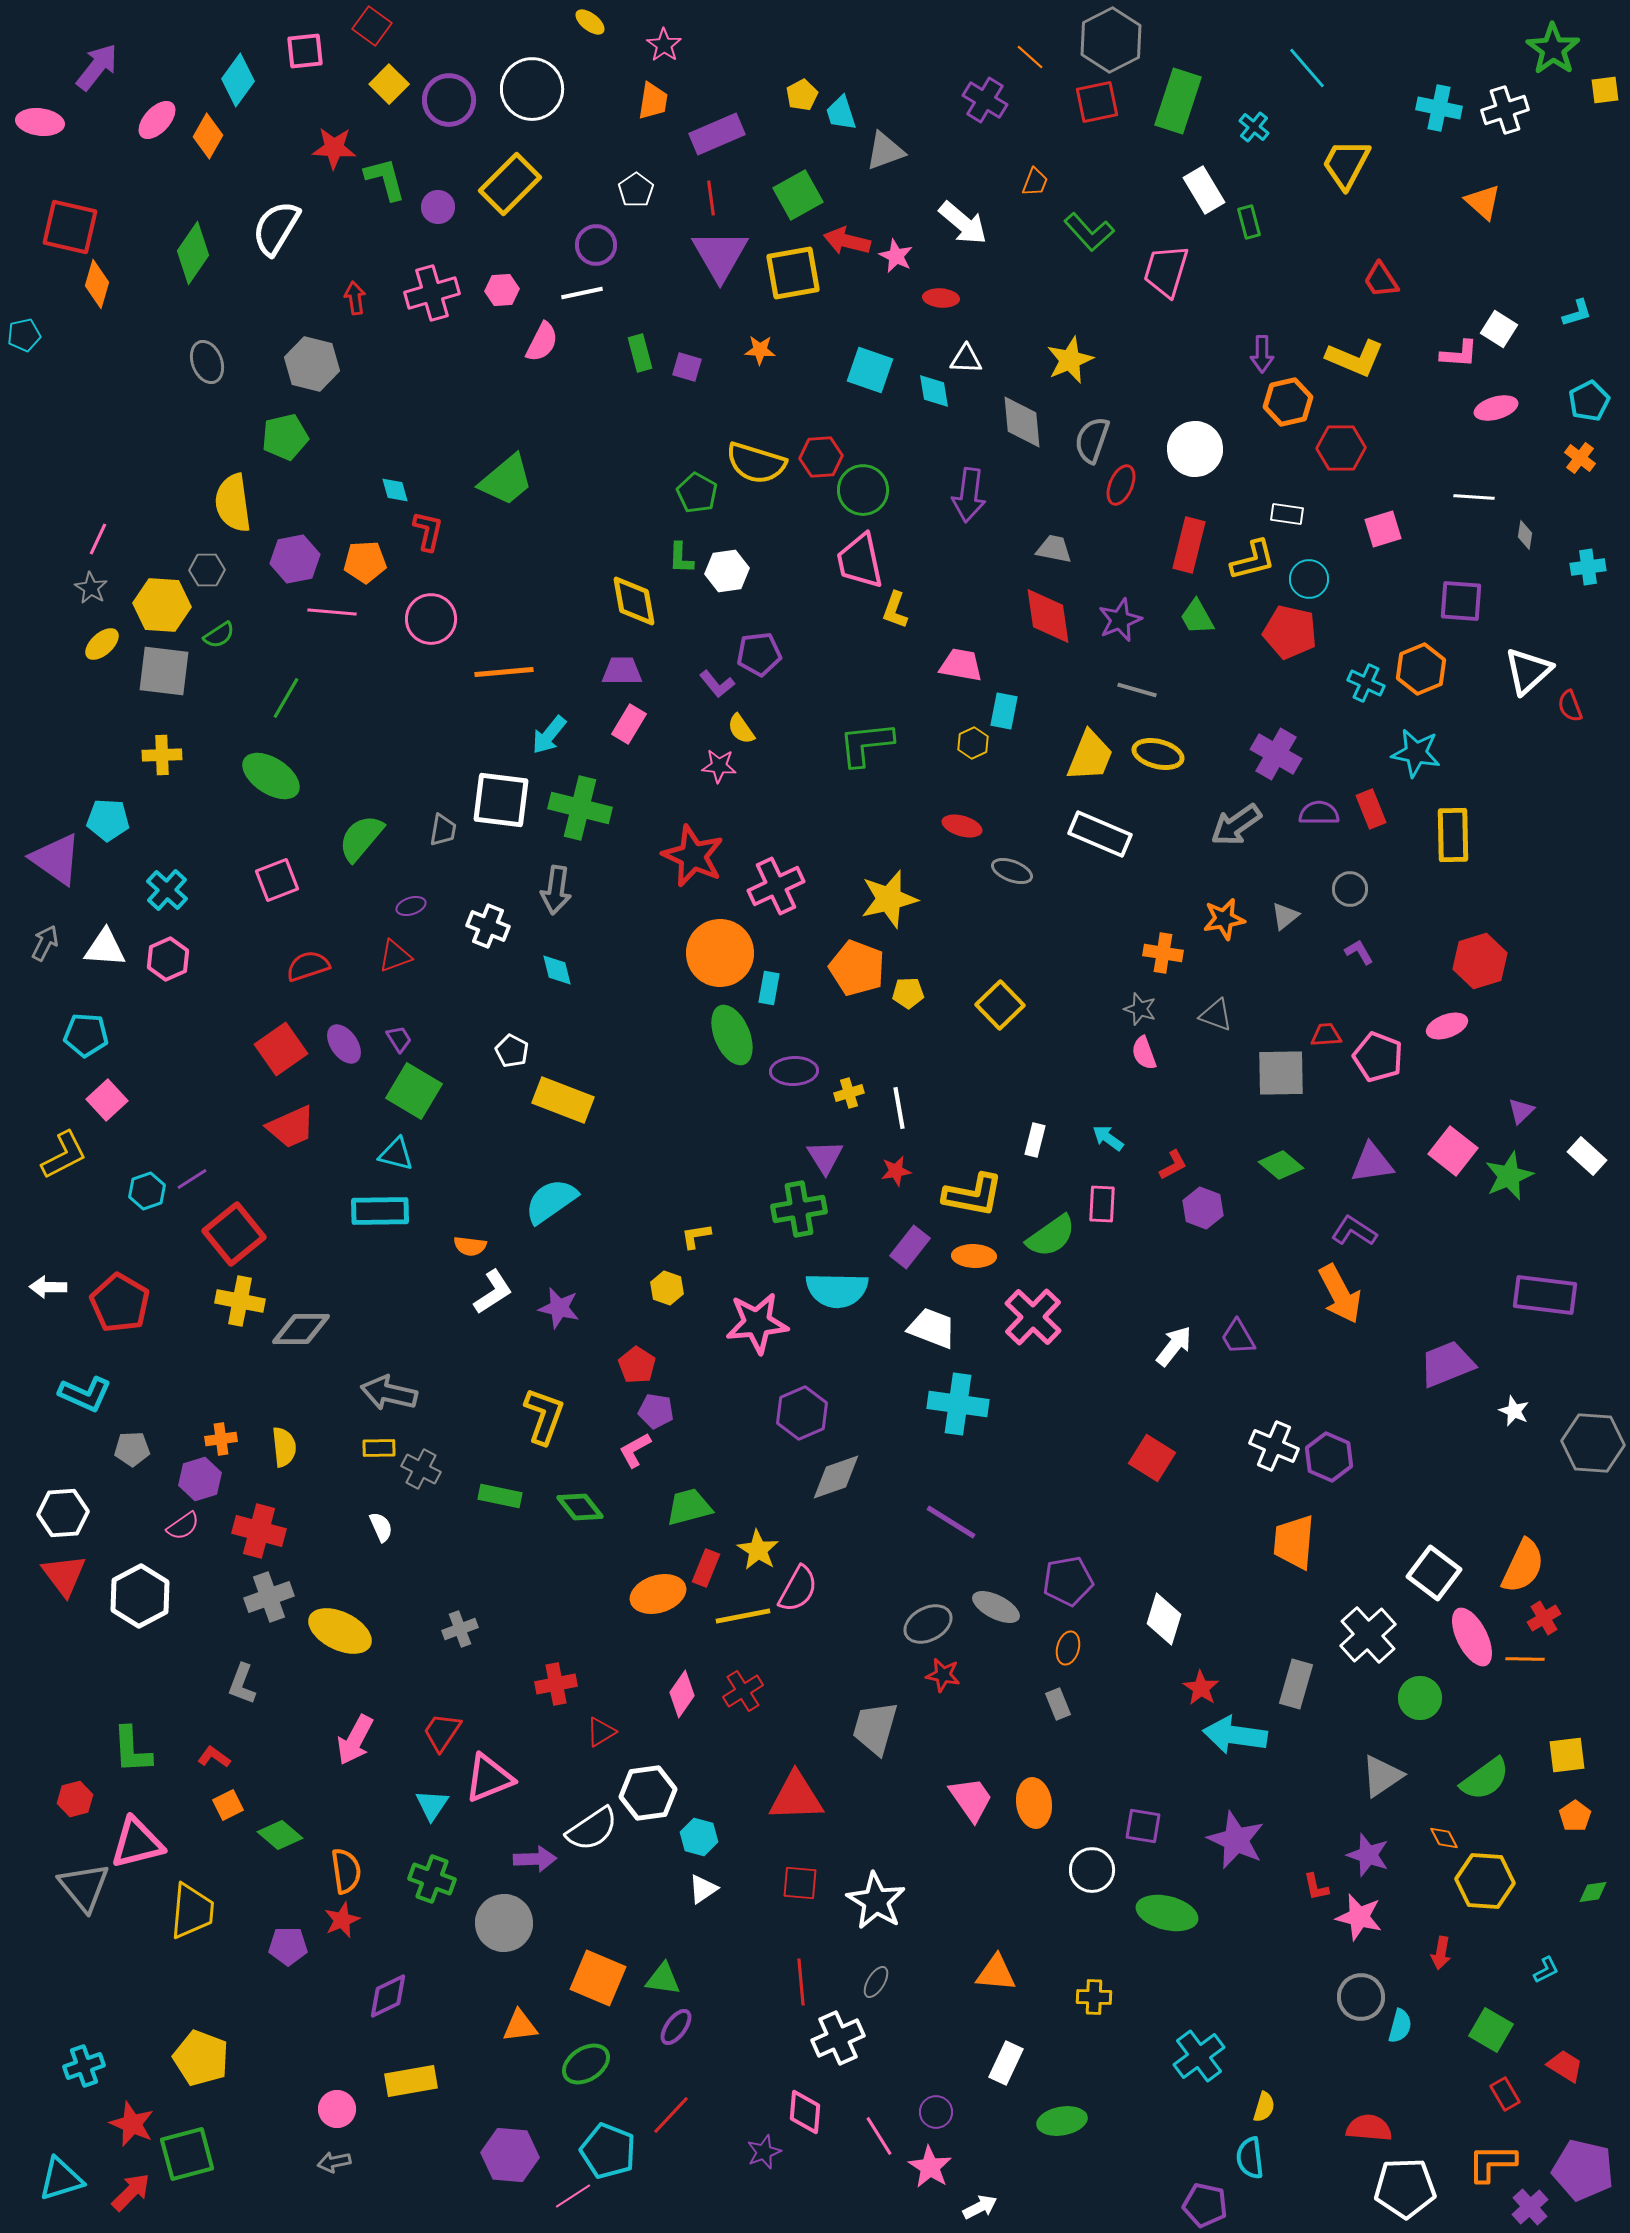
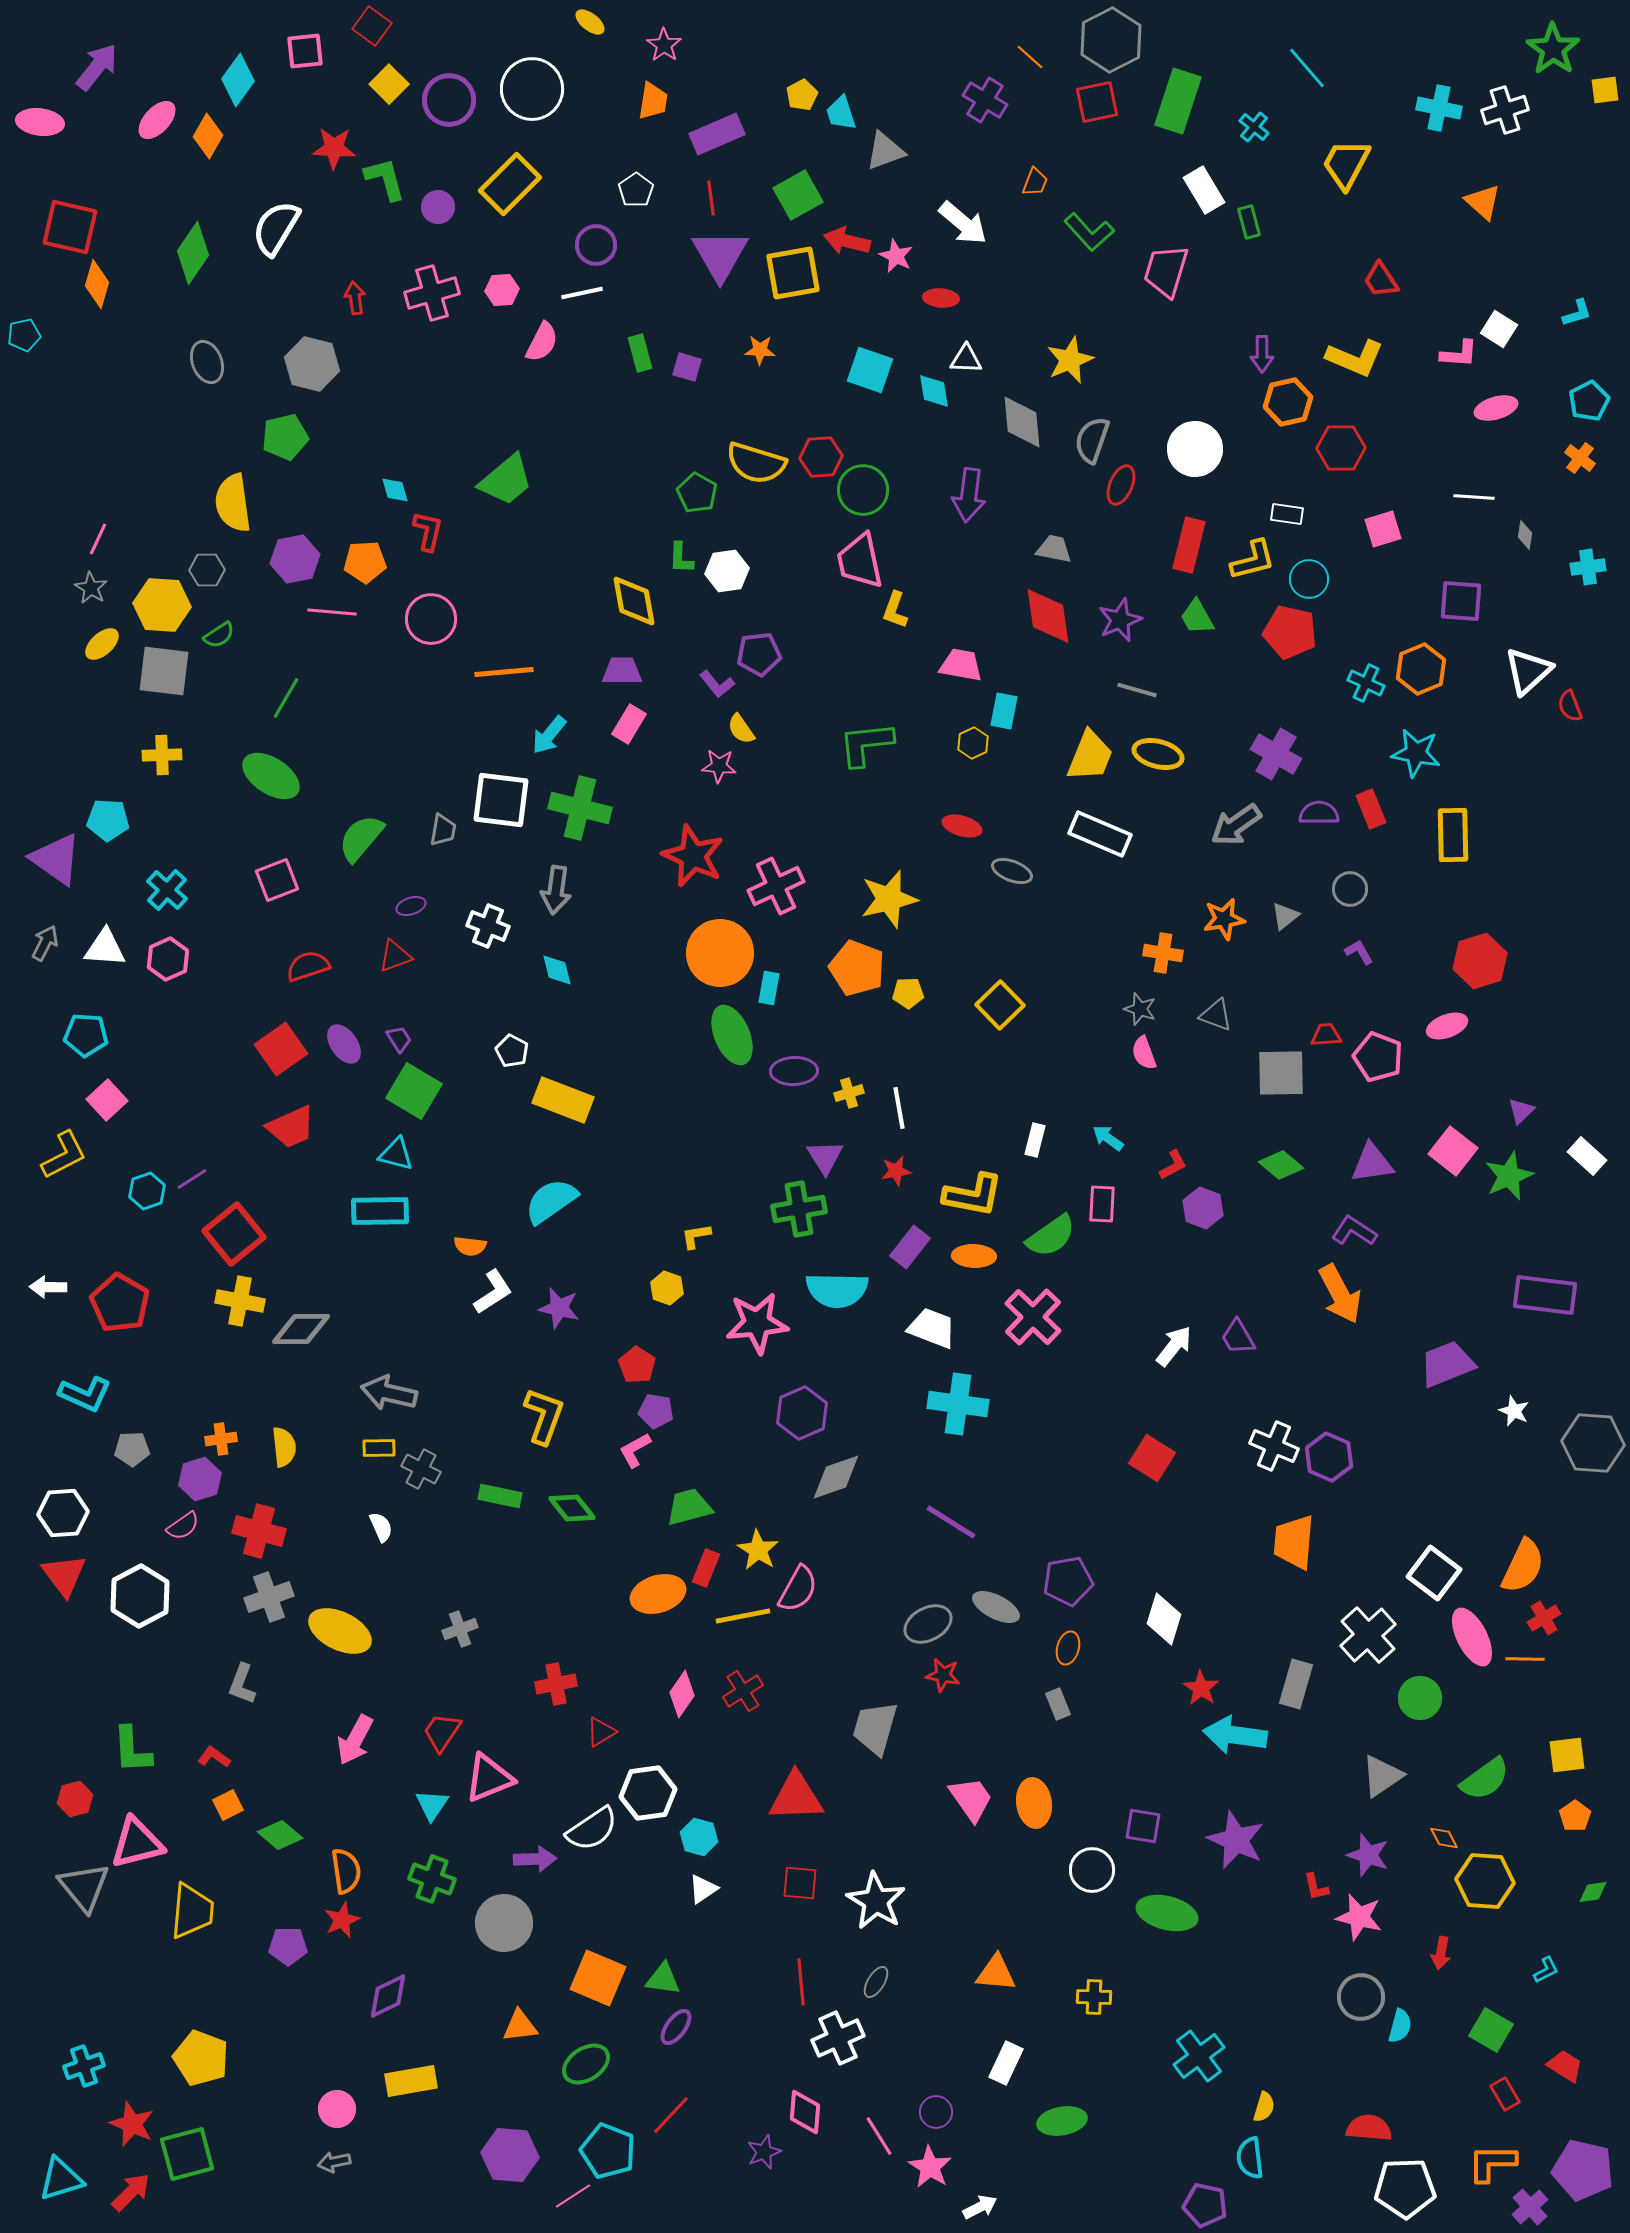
green diamond at (580, 1507): moved 8 px left, 1 px down
